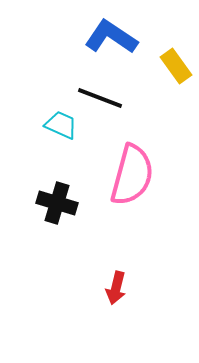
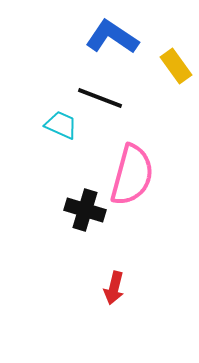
blue L-shape: moved 1 px right
black cross: moved 28 px right, 7 px down
red arrow: moved 2 px left
